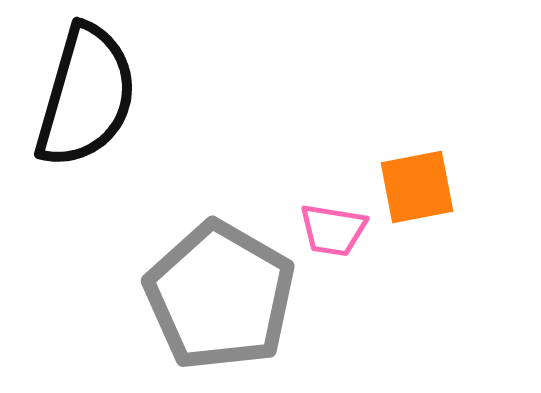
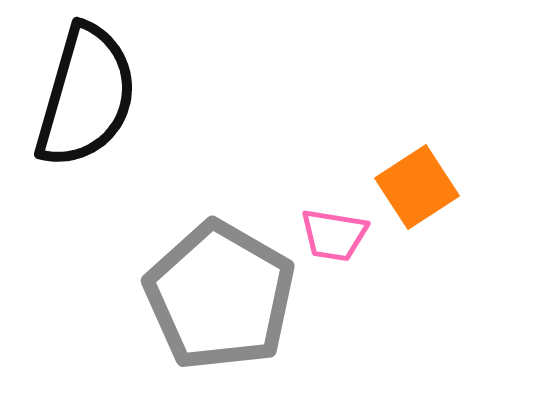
orange square: rotated 22 degrees counterclockwise
pink trapezoid: moved 1 px right, 5 px down
